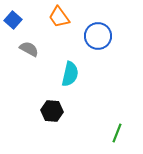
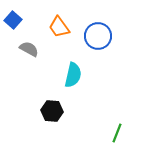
orange trapezoid: moved 10 px down
cyan semicircle: moved 3 px right, 1 px down
